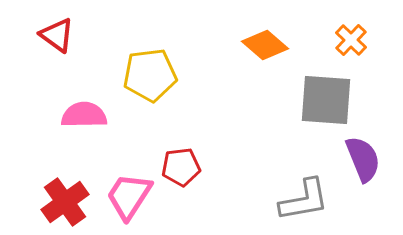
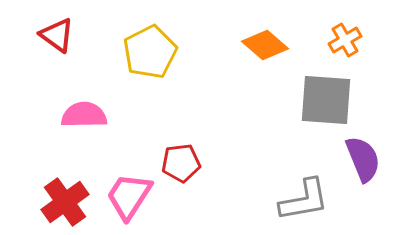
orange cross: moved 6 px left; rotated 16 degrees clockwise
yellow pentagon: moved 23 px up; rotated 20 degrees counterclockwise
red pentagon: moved 4 px up
